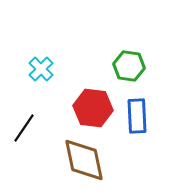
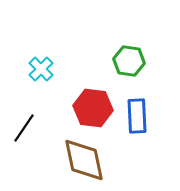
green hexagon: moved 5 px up
